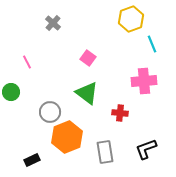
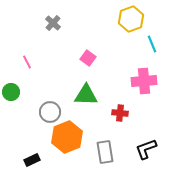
green triangle: moved 1 px left, 2 px down; rotated 35 degrees counterclockwise
